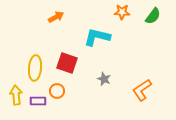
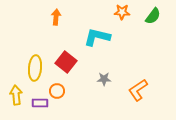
orange arrow: rotated 56 degrees counterclockwise
red square: moved 1 px left, 1 px up; rotated 20 degrees clockwise
gray star: rotated 24 degrees counterclockwise
orange L-shape: moved 4 px left
purple rectangle: moved 2 px right, 2 px down
